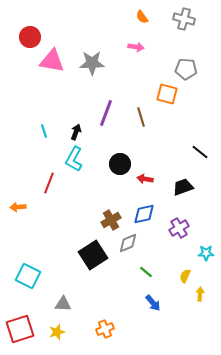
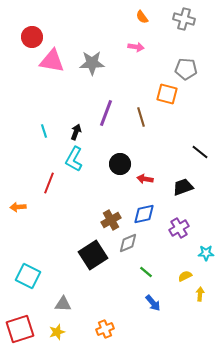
red circle: moved 2 px right
yellow semicircle: rotated 40 degrees clockwise
